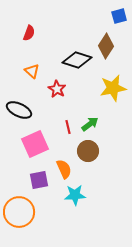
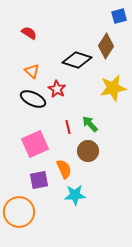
red semicircle: rotated 77 degrees counterclockwise
black ellipse: moved 14 px right, 11 px up
green arrow: rotated 96 degrees counterclockwise
